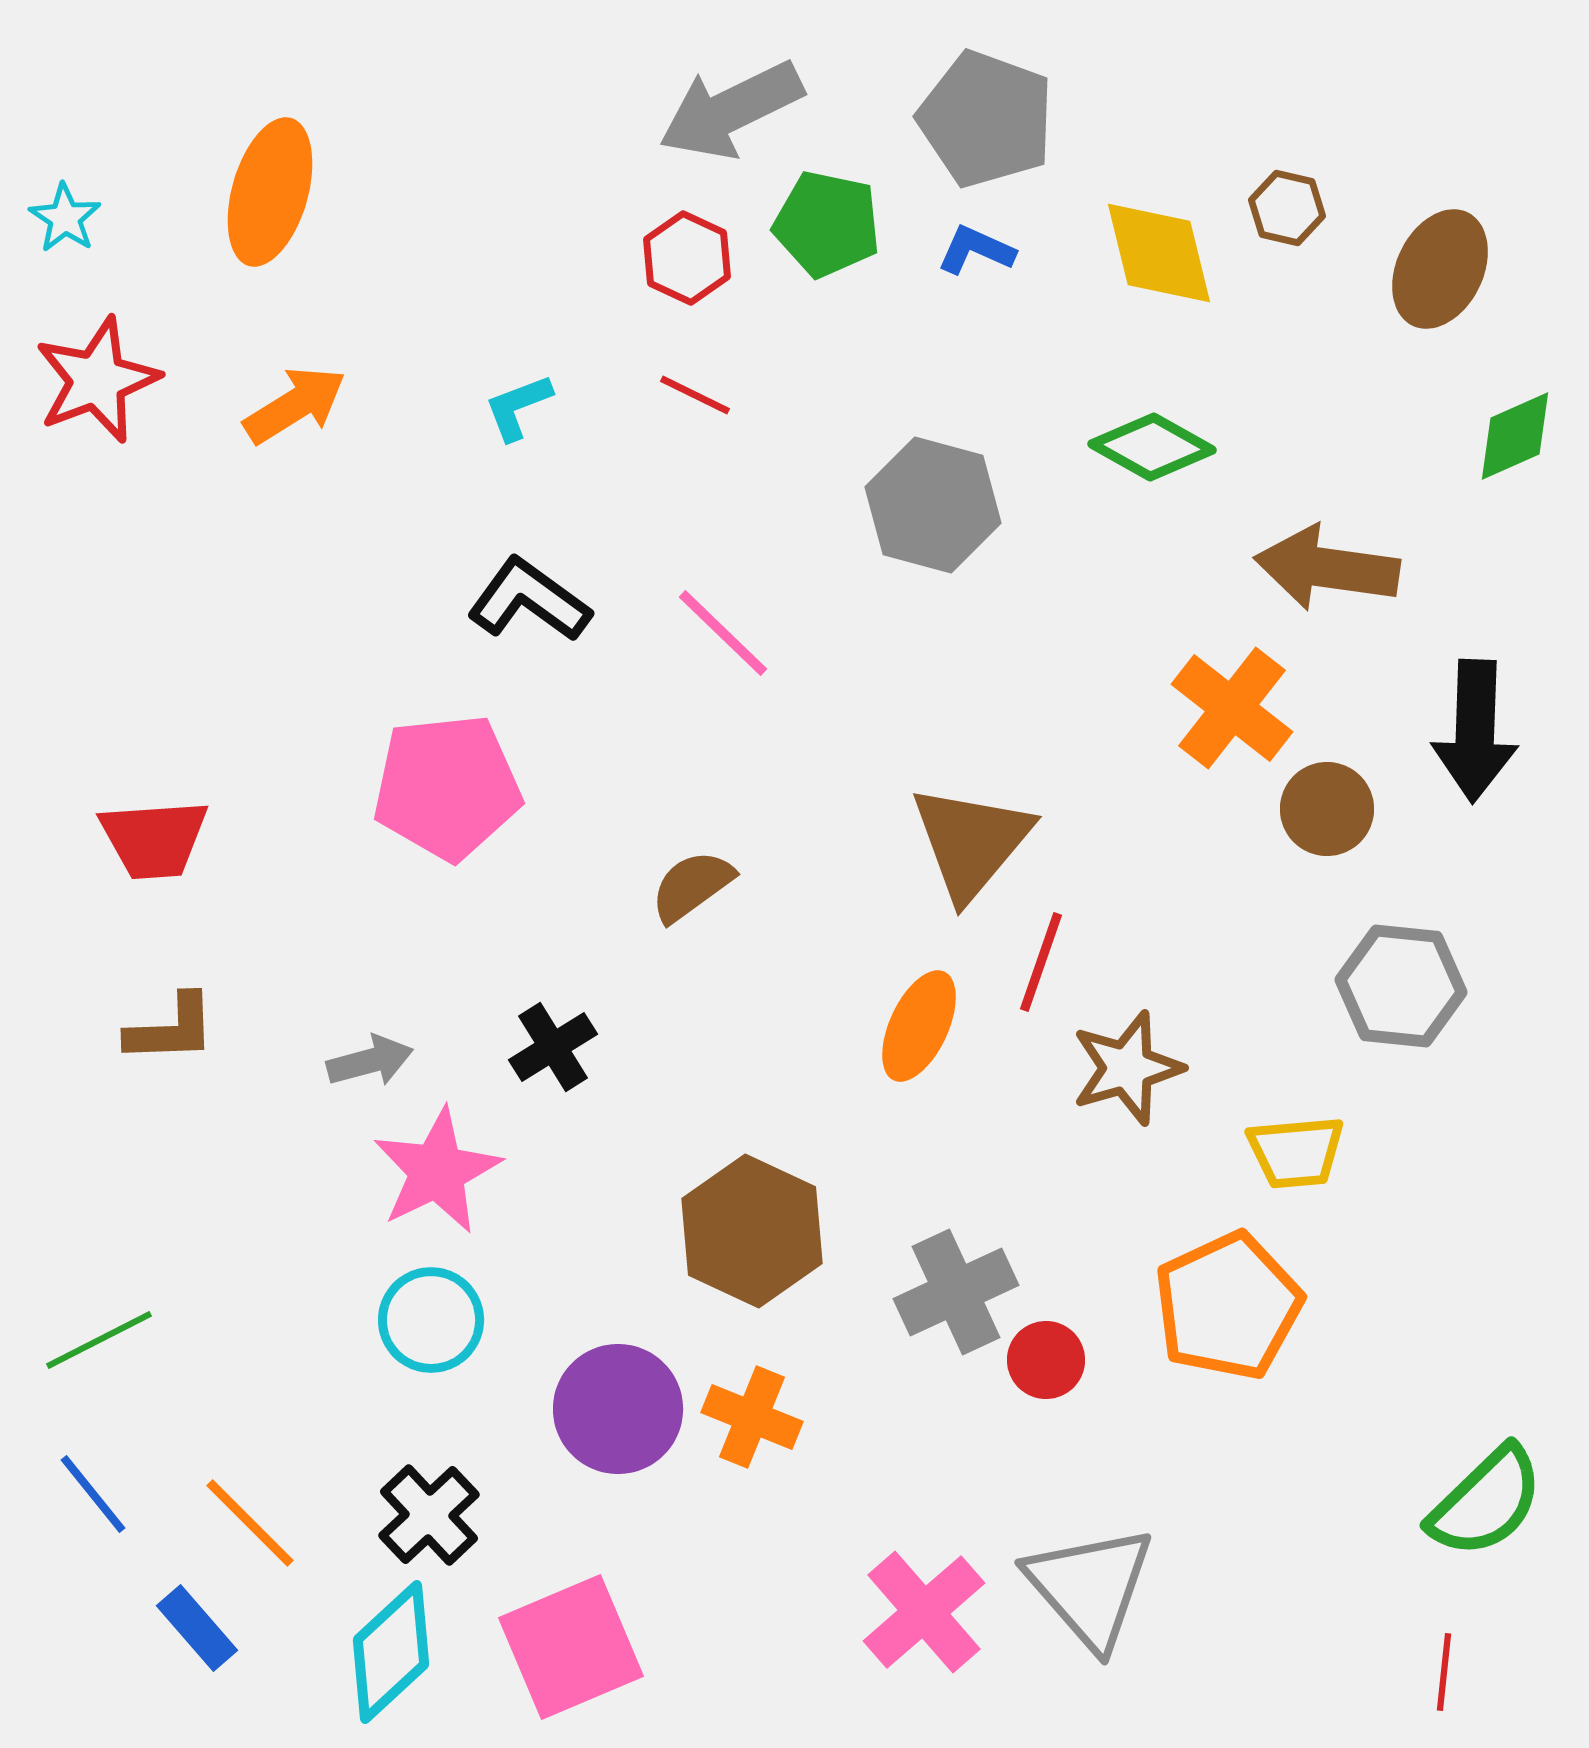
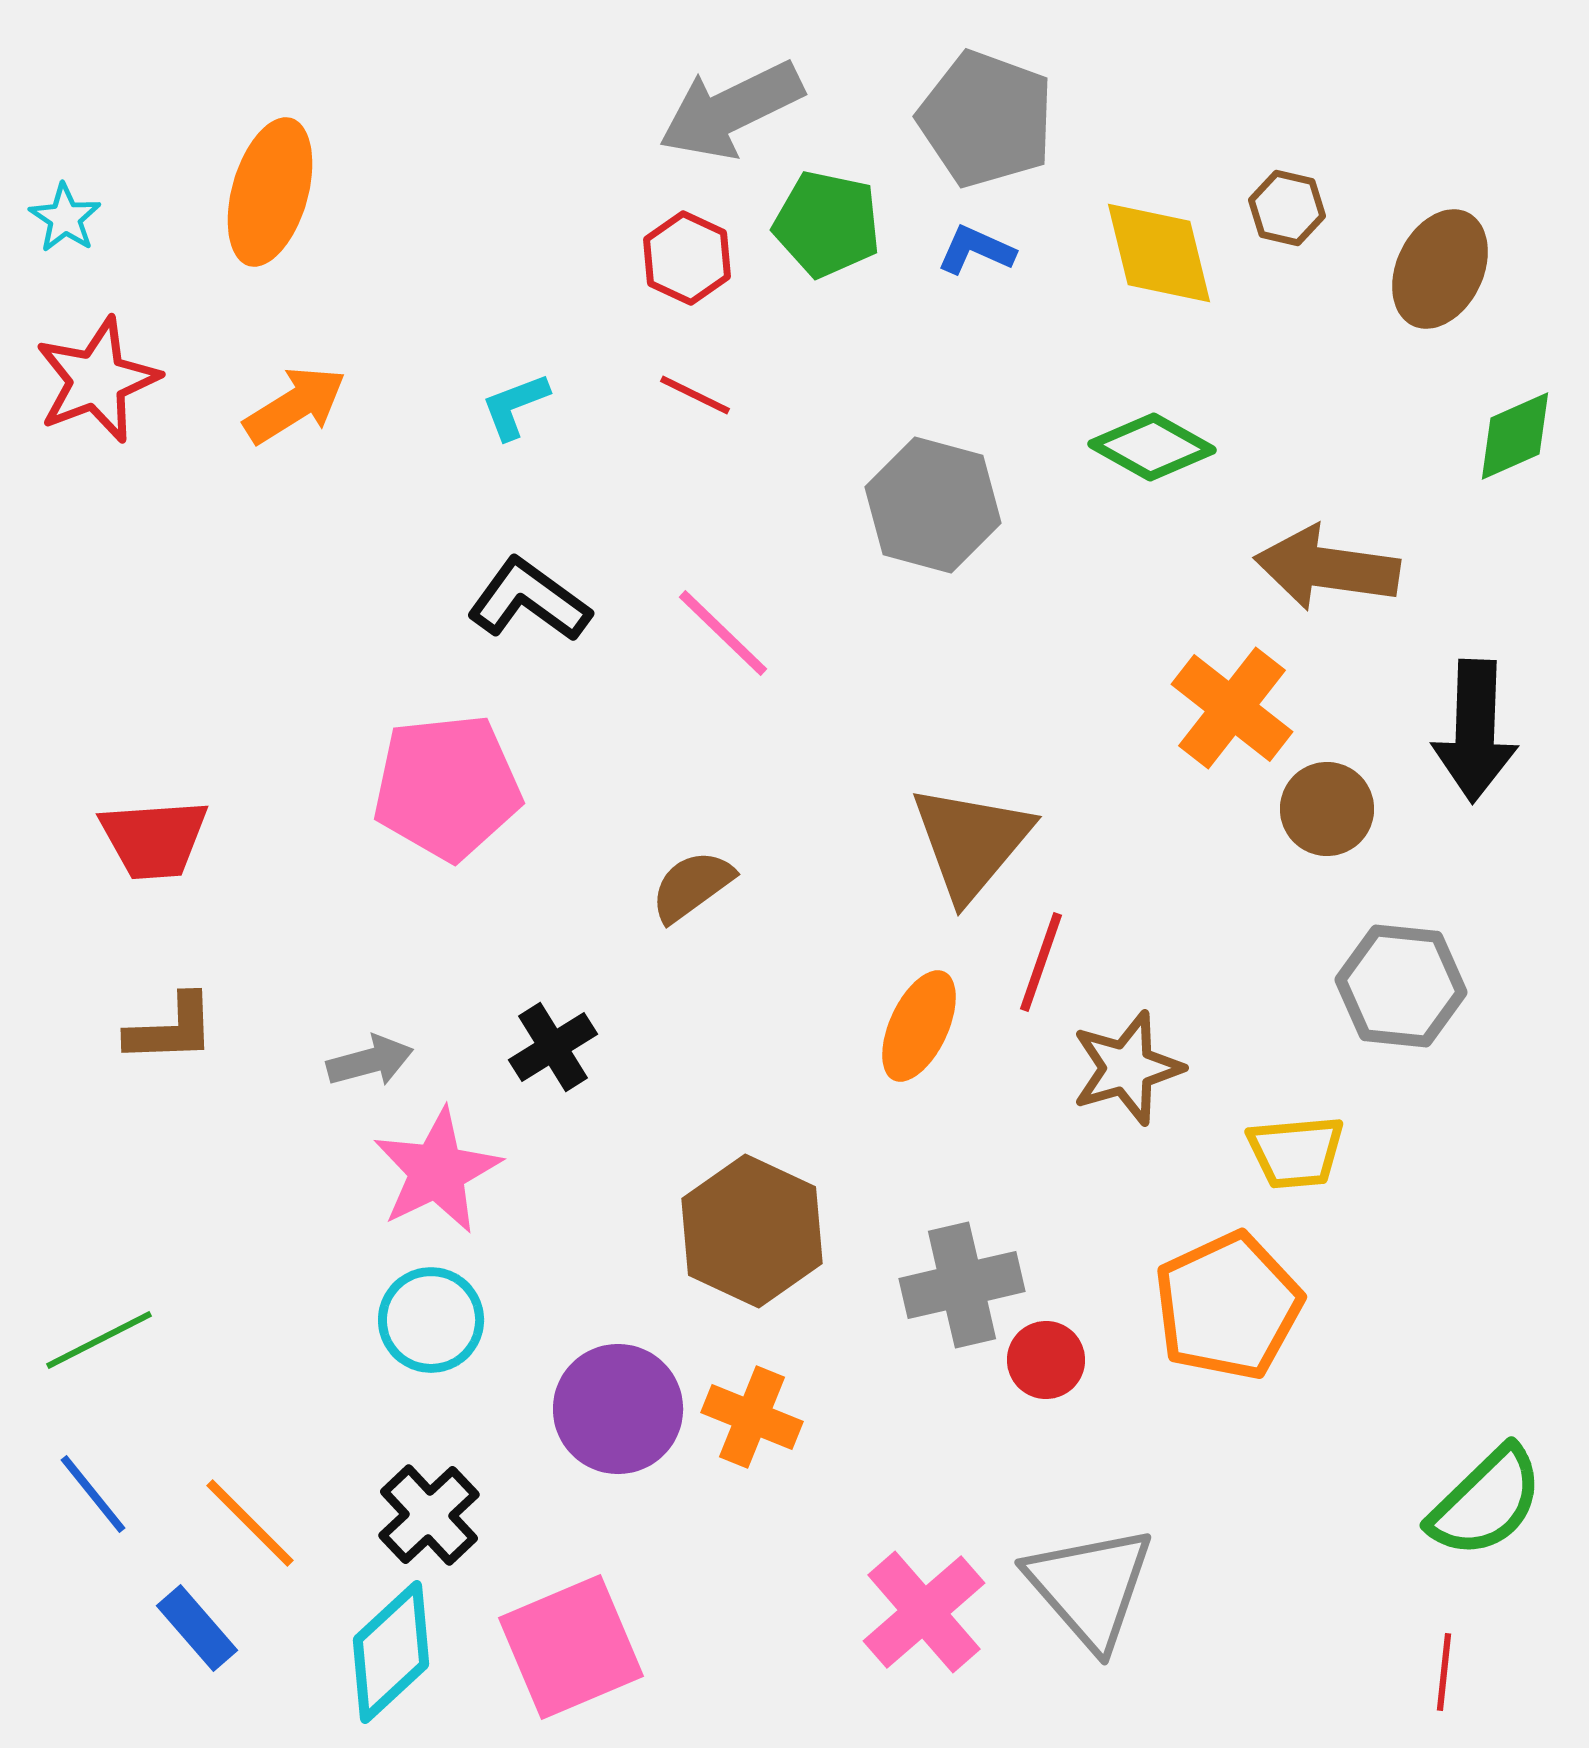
cyan L-shape at (518, 407): moved 3 px left, 1 px up
gray cross at (956, 1292): moved 6 px right, 7 px up; rotated 12 degrees clockwise
